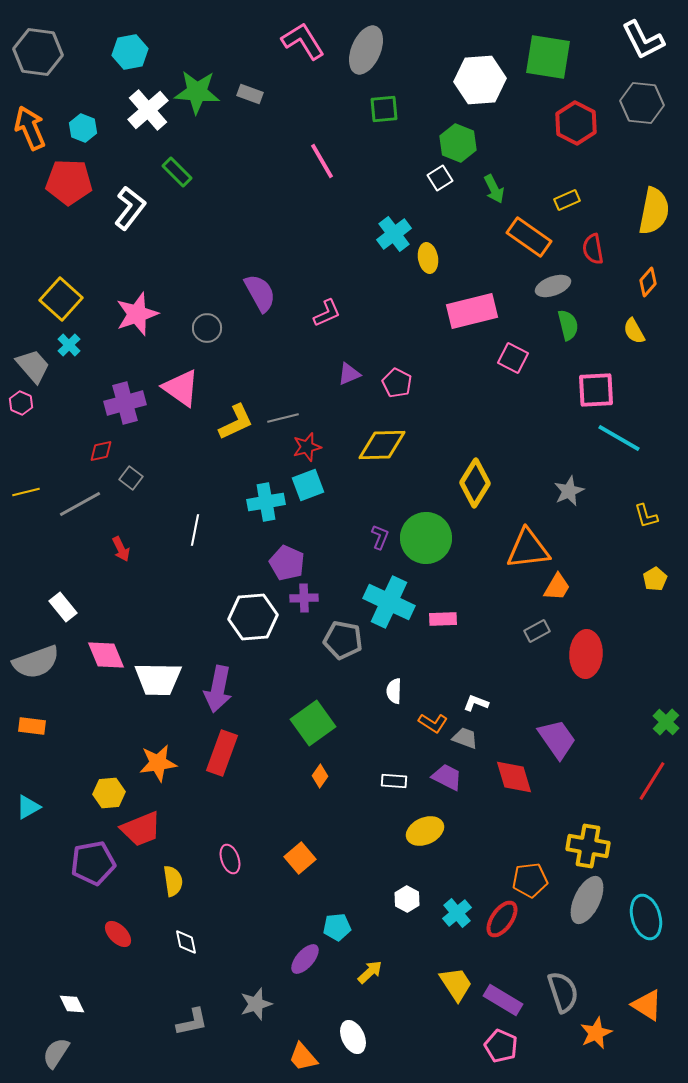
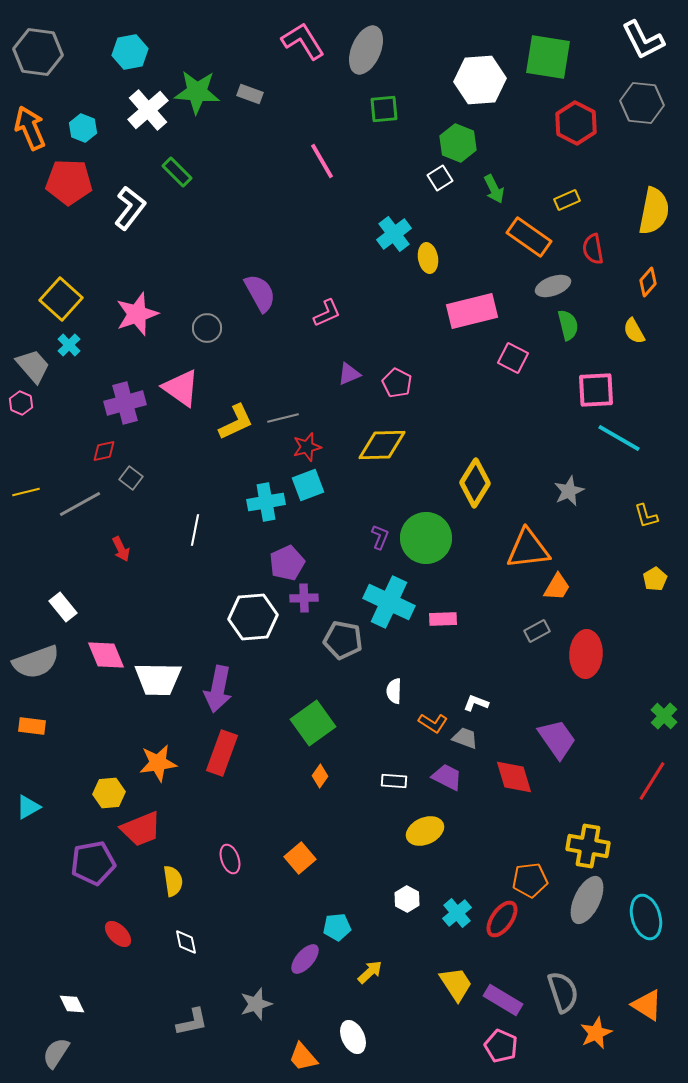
red diamond at (101, 451): moved 3 px right
purple pentagon at (287, 563): rotated 24 degrees clockwise
green cross at (666, 722): moved 2 px left, 6 px up
